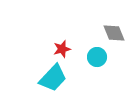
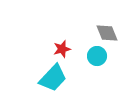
gray diamond: moved 7 px left
cyan circle: moved 1 px up
